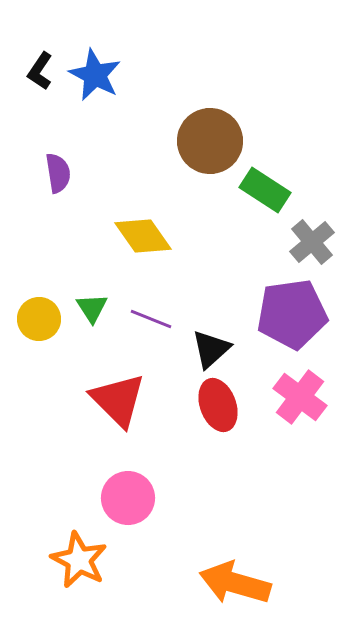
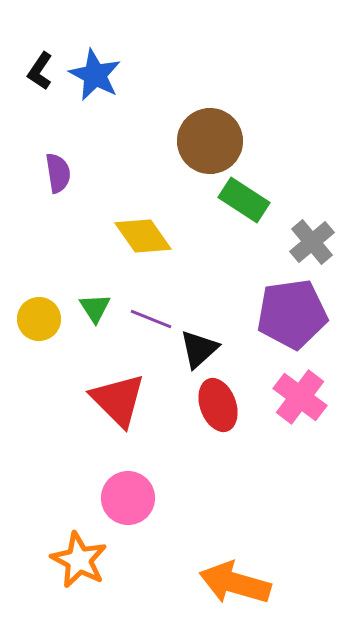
green rectangle: moved 21 px left, 10 px down
green triangle: moved 3 px right
black triangle: moved 12 px left
